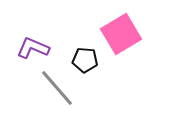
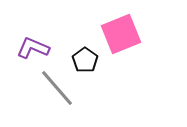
pink square: rotated 9 degrees clockwise
black pentagon: rotated 30 degrees clockwise
